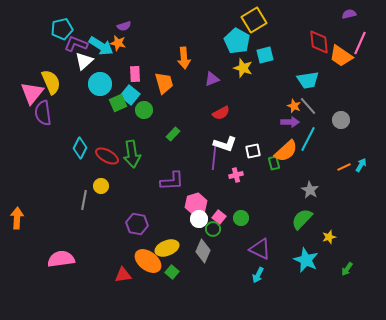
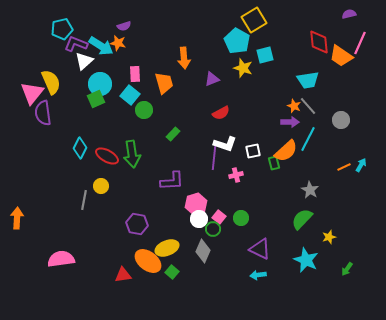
green square at (118, 103): moved 22 px left, 4 px up
cyan arrow at (258, 275): rotated 56 degrees clockwise
